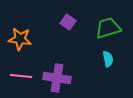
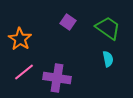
green trapezoid: rotated 52 degrees clockwise
orange star: rotated 25 degrees clockwise
pink line: moved 3 px right, 4 px up; rotated 45 degrees counterclockwise
